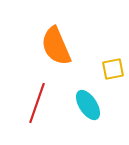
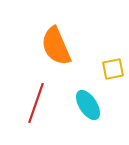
red line: moved 1 px left
